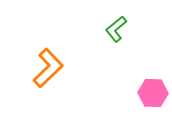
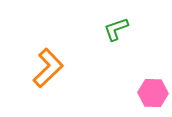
green L-shape: rotated 20 degrees clockwise
